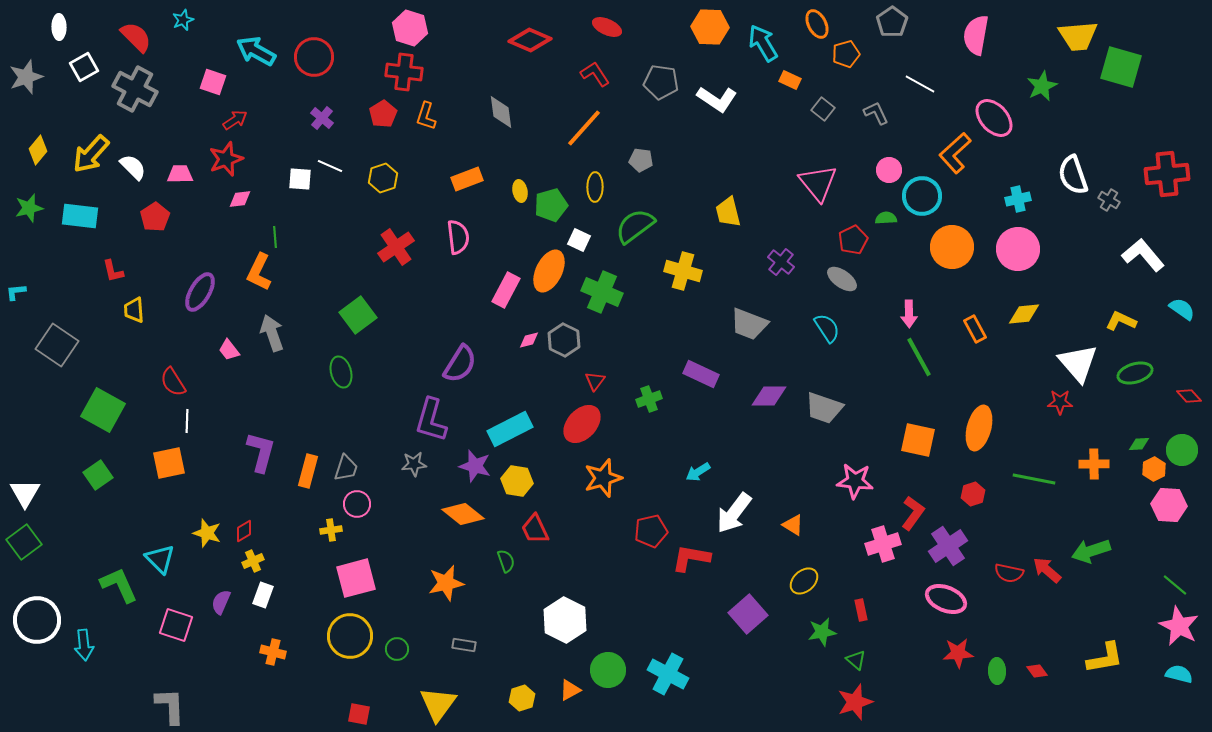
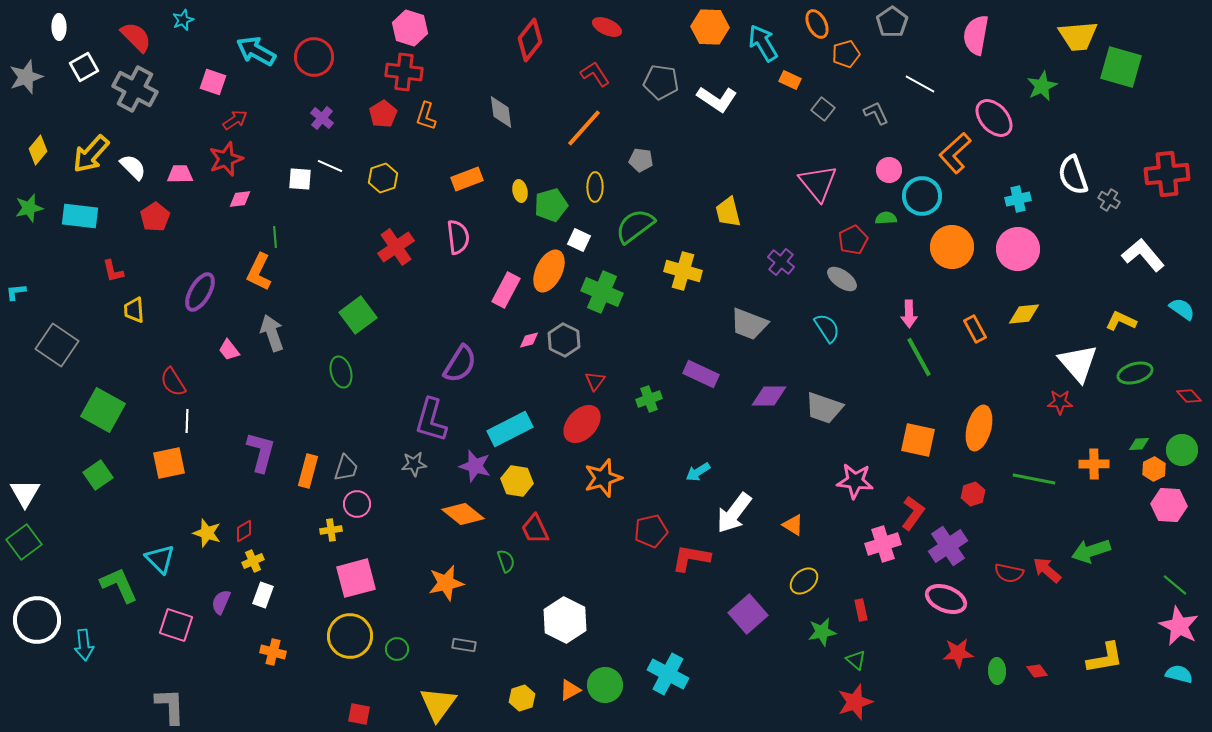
red diamond at (530, 40): rotated 75 degrees counterclockwise
green circle at (608, 670): moved 3 px left, 15 px down
